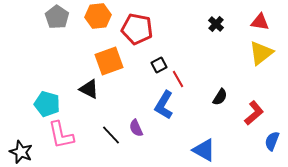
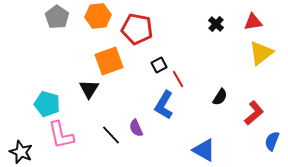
red triangle: moved 7 px left; rotated 18 degrees counterclockwise
black triangle: rotated 35 degrees clockwise
